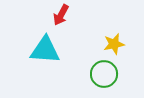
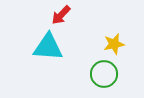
red arrow: rotated 15 degrees clockwise
cyan triangle: moved 3 px right, 3 px up
